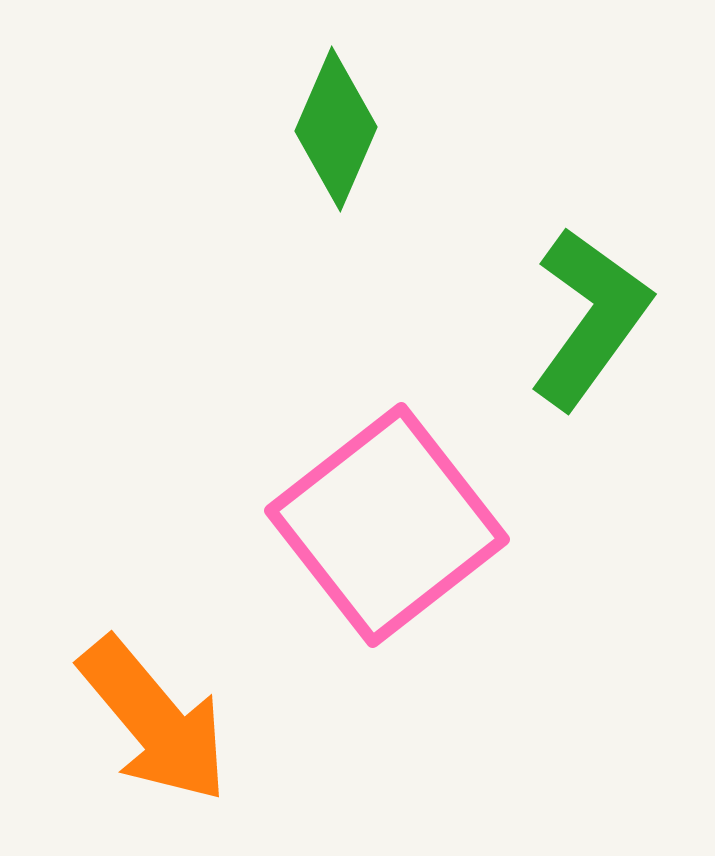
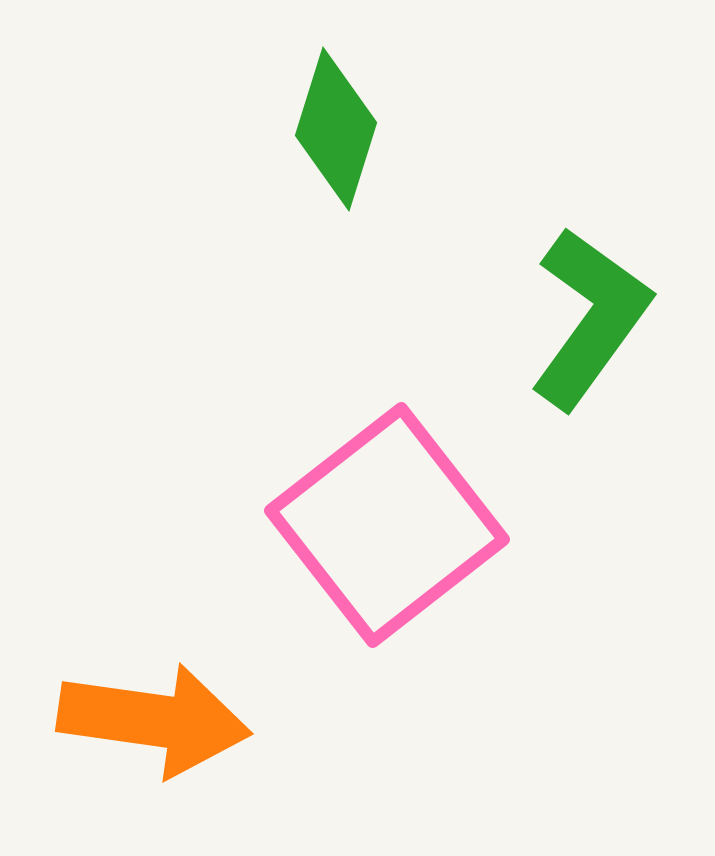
green diamond: rotated 6 degrees counterclockwise
orange arrow: rotated 42 degrees counterclockwise
